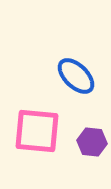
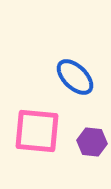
blue ellipse: moved 1 px left, 1 px down
